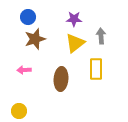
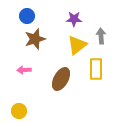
blue circle: moved 1 px left, 1 px up
yellow triangle: moved 2 px right, 2 px down
brown ellipse: rotated 25 degrees clockwise
